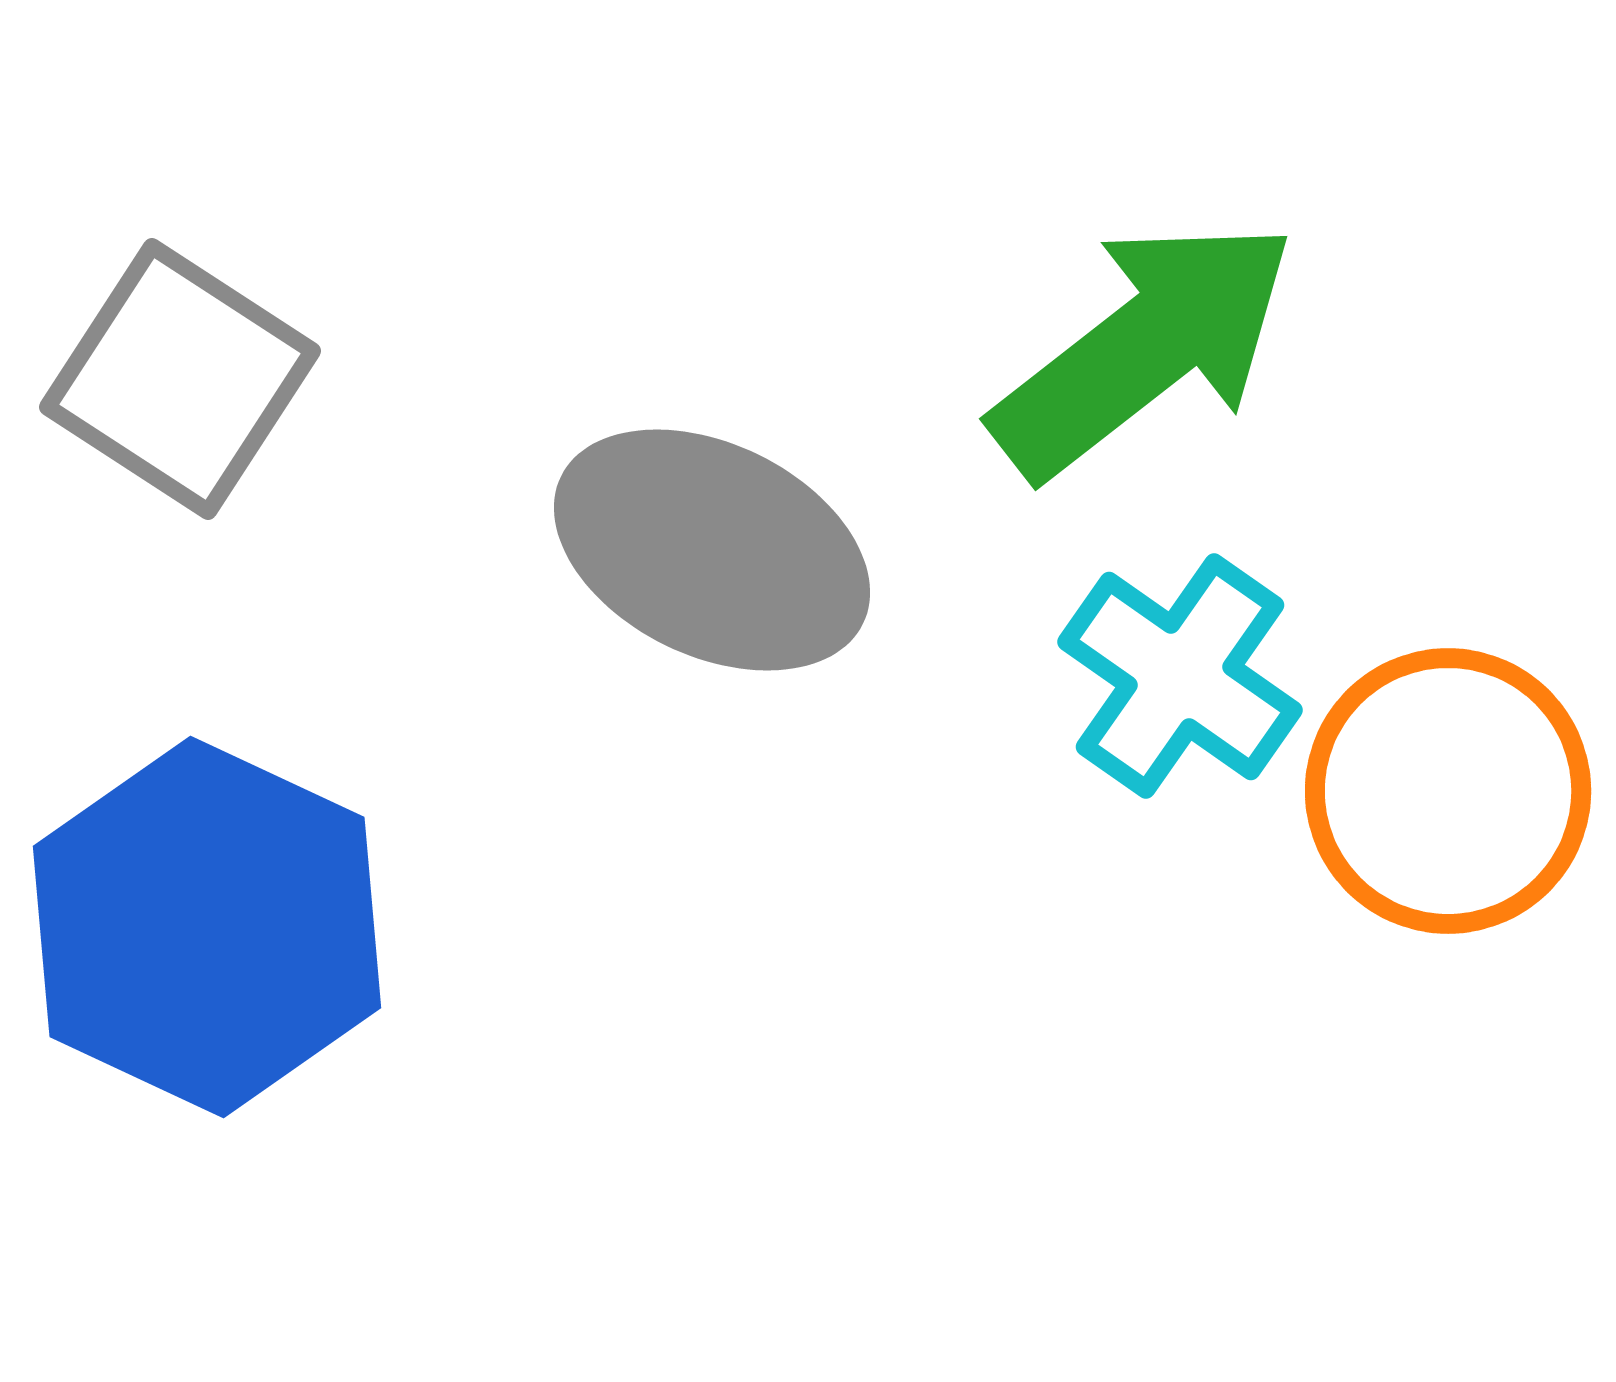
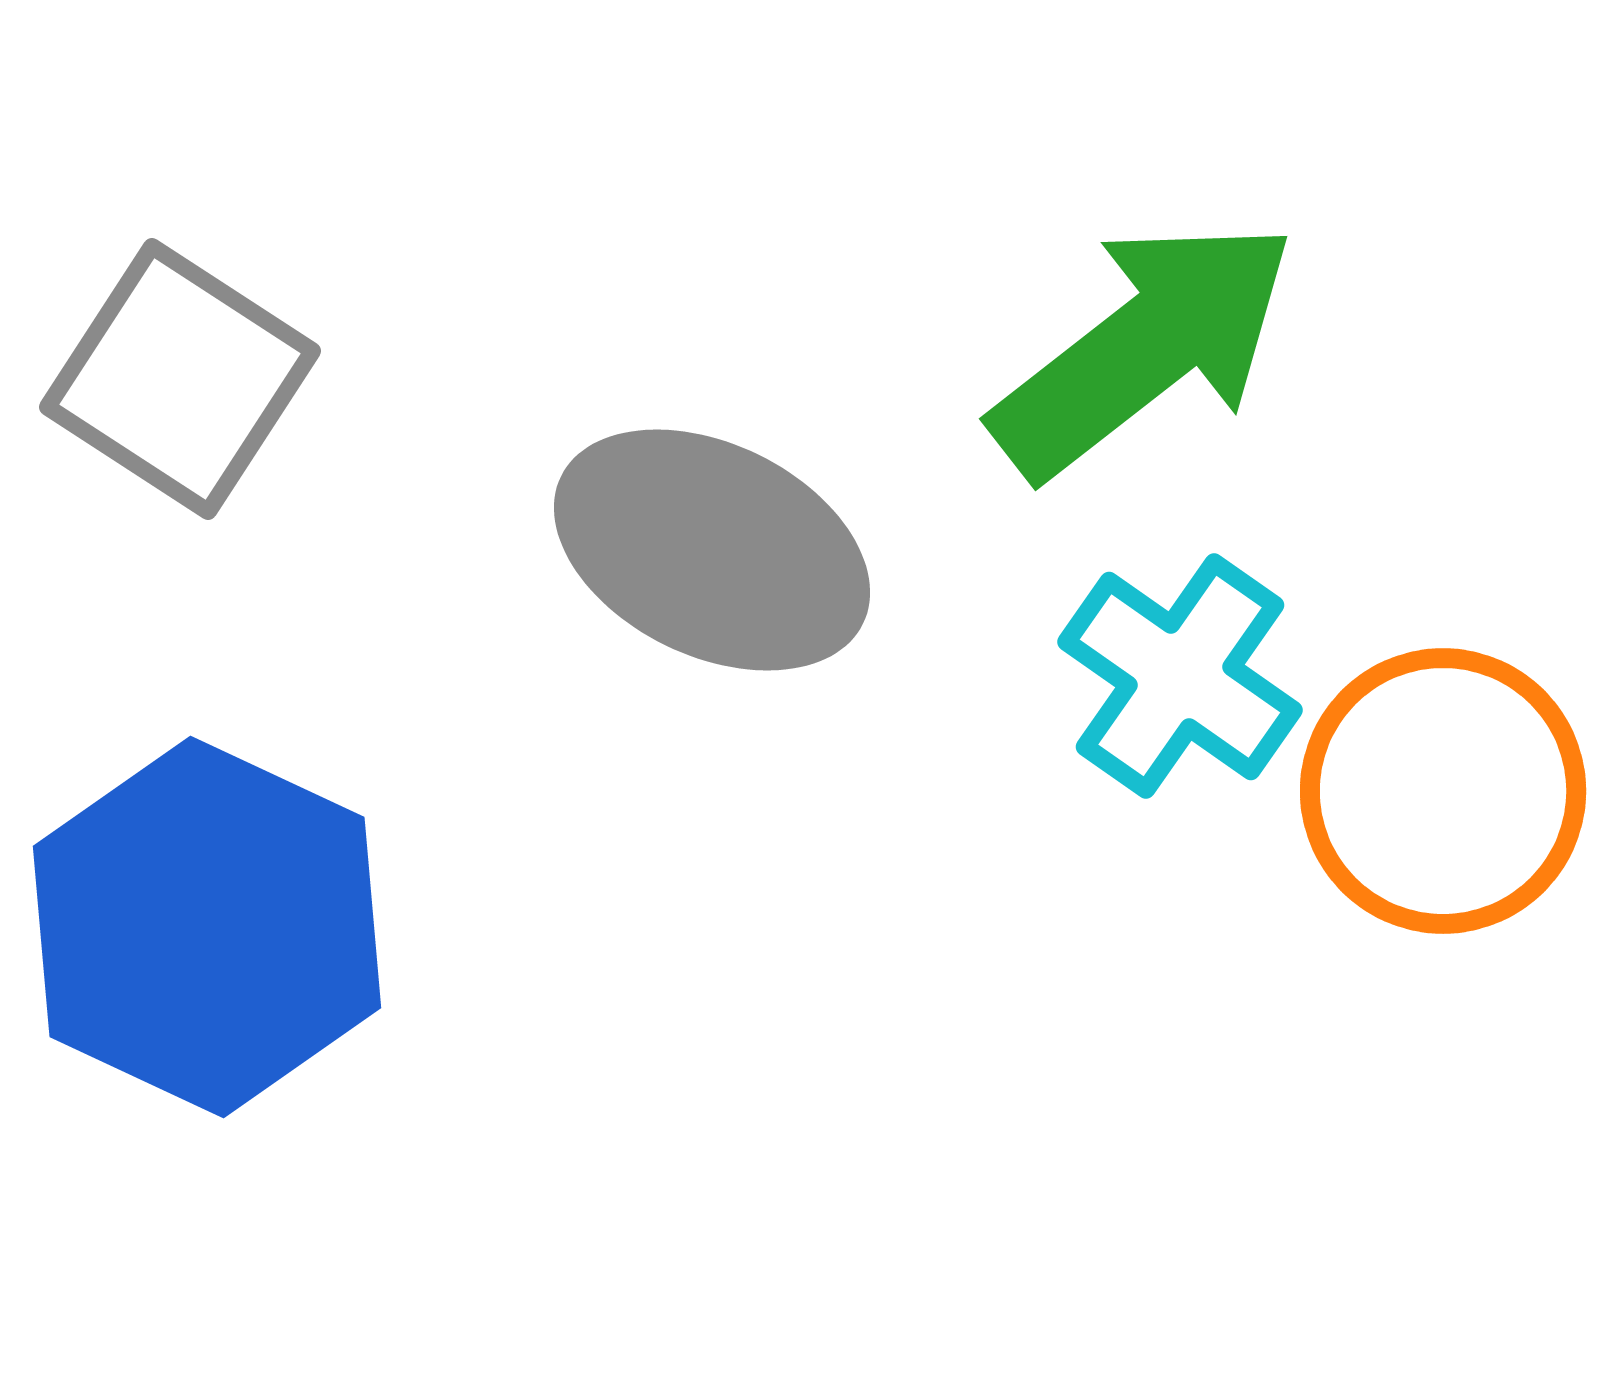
orange circle: moved 5 px left
